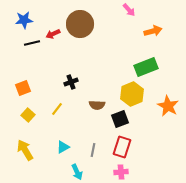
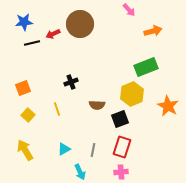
blue star: moved 2 px down
yellow line: rotated 56 degrees counterclockwise
cyan triangle: moved 1 px right, 2 px down
cyan arrow: moved 3 px right
